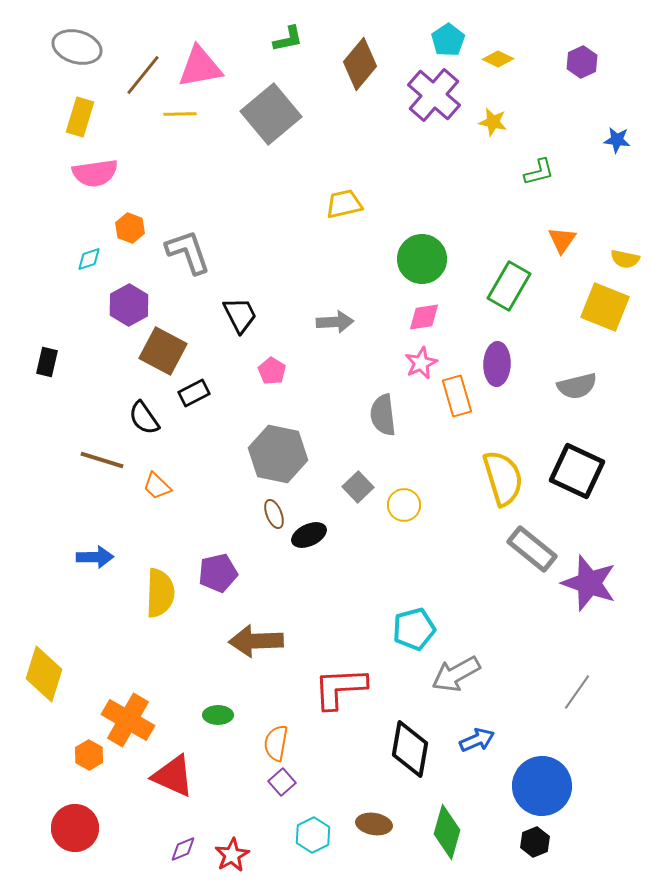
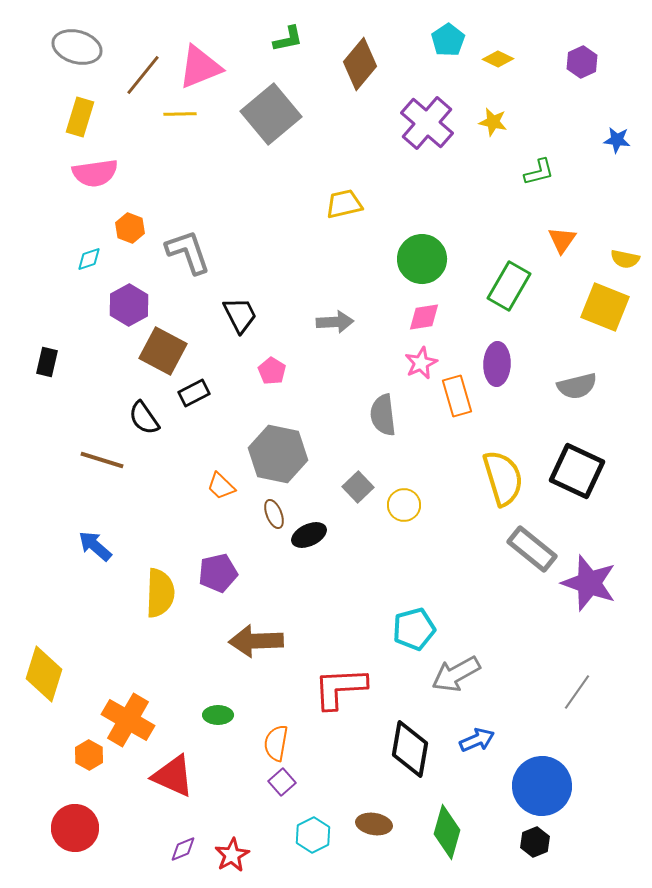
pink triangle at (200, 67): rotated 12 degrees counterclockwise
purple cross at (434, 95): moved 7 px left, 28 px down
orange trapezoid at (157, 486): moved 64 px right
blue arrow at (95, 557): moved 11 px up; rotated 138 degrees counterclockwise
